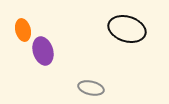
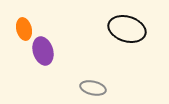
orange ellipse: moved 1 px right, 1 px up
gray ellipse: moved 2 px right
